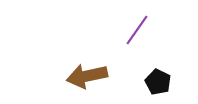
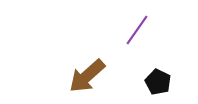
brown arrow: rotated 30 degrees counterclockwise
